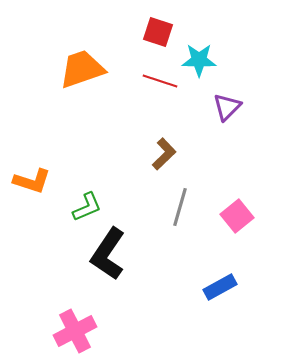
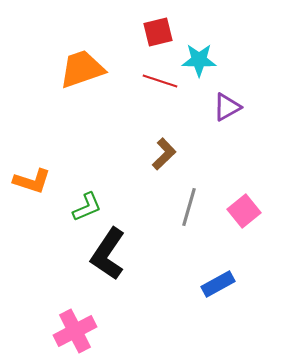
red square: rotated 32 degrees counterclockwise
purple triangle: rotated 16 degrees clockwise
gray line: moved 9 px right
pink square: moved 7 px right, 5 px up
blue rectangle: moved 2 px left, 3 px up
